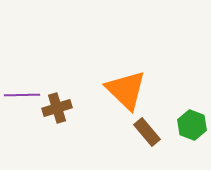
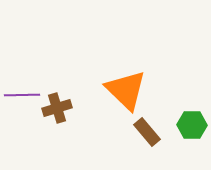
green hexagon: rotated 20 degrees counterclockwise
